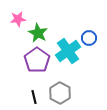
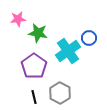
green star: rotated 18 degrees counterclockwise
purple pentagon: moved 3 px left, 6 px down
